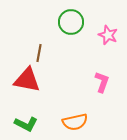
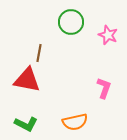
pink L-shape: moved 2 px right, 6 px down
